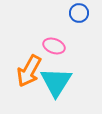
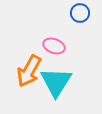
blue circle: moved 1 px right
